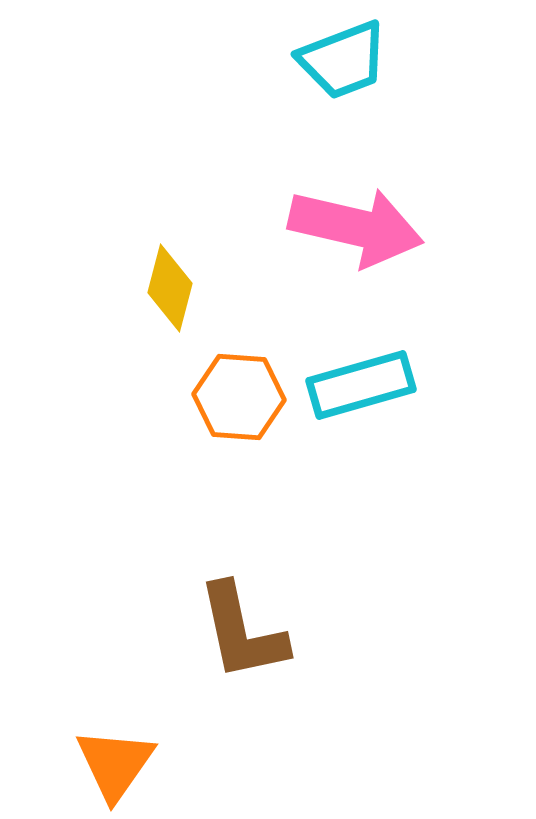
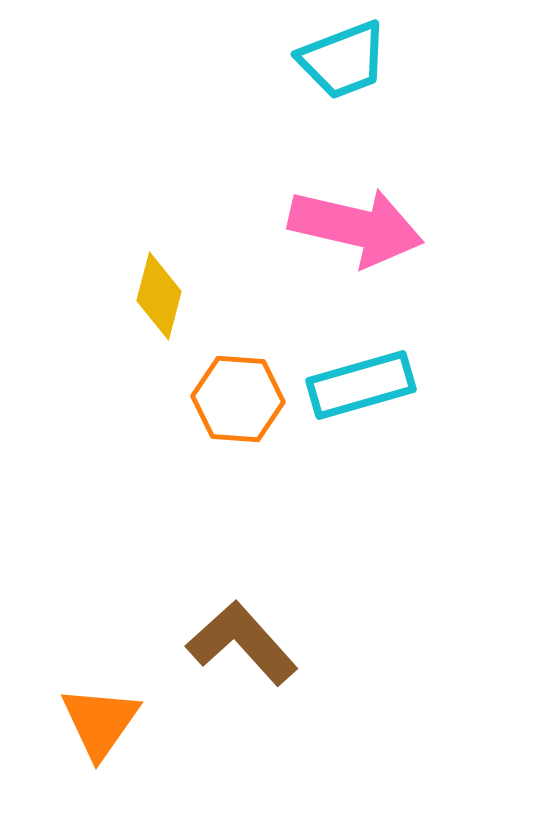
yellow diamond: moved 11 px left, 8 px down
orange hexagon: moved 1 px left, 2 px down
brown L-shape: moved 11 px down; rotated 150 degrees clockwise
orange triangle: moved 15 px left, 42 px up
